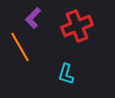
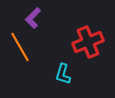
red cross: moved 11 px right, 16 px down
cyan L-shape: moved 3 px left
